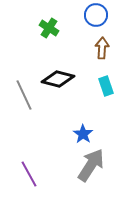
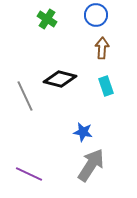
green cross: moved 2 px left, 9 px up
black diamond: moved 2 px right
gray line: moved 1 px right, 1 px down
blue star: moved 2 px up; rotated 24 degrees counterclockwise
purple line: rotated 36 degrees counterclockwise
